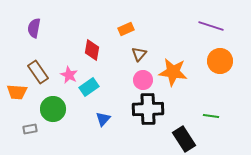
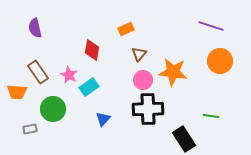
purple semicircle: moved 1 px right; rotated 24 degrees counterclockwise
